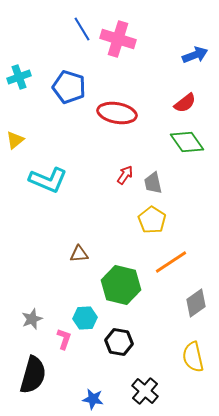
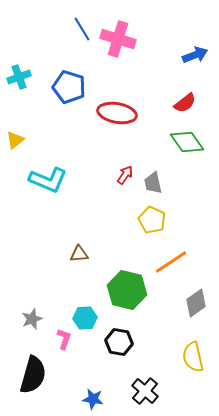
yellow pentagon: rotated 8 degrees counterclockwise
green hexagon: moved 6 px right, 5 px down
